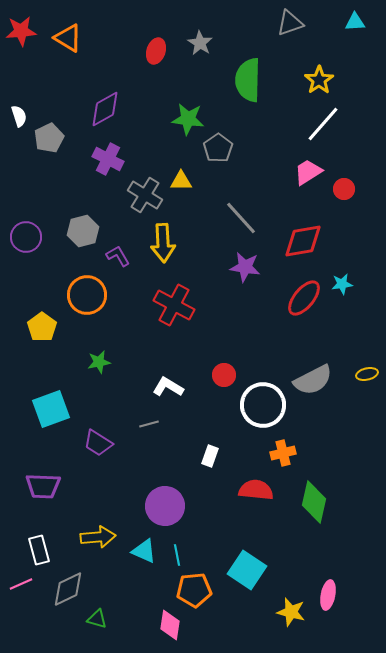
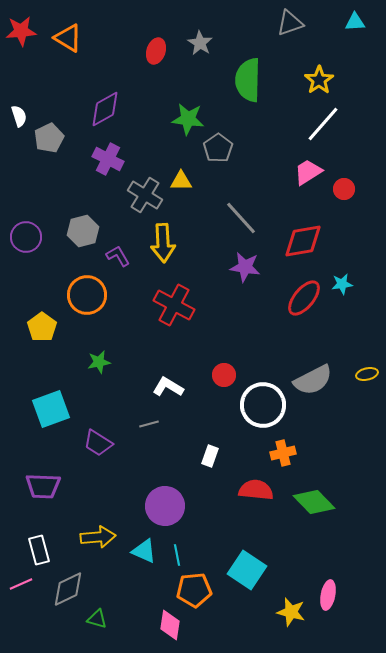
green diamond at (314, 502): rotated 57 degrees counterclockwise
